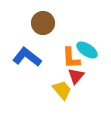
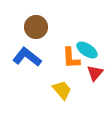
brown circle: moved 7 px left, 4 px down
red triangle: moved 19 px right, 3 px up
